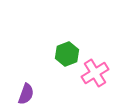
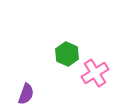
green hexagon: rotated 15 degrees counterclockwise
